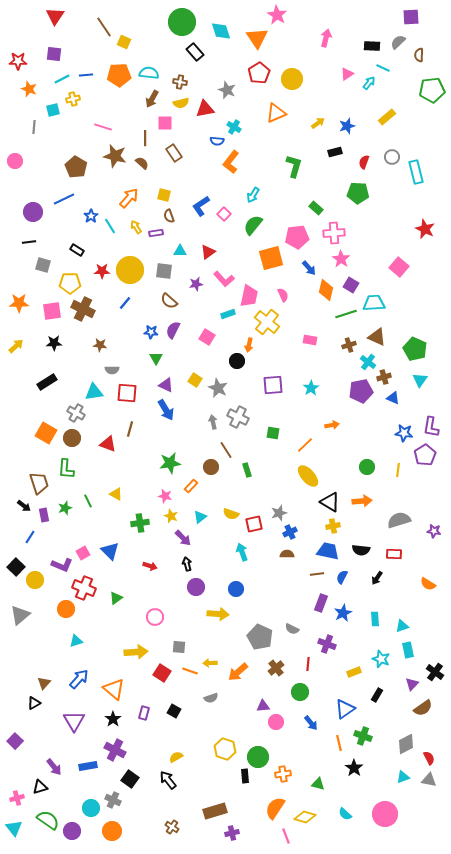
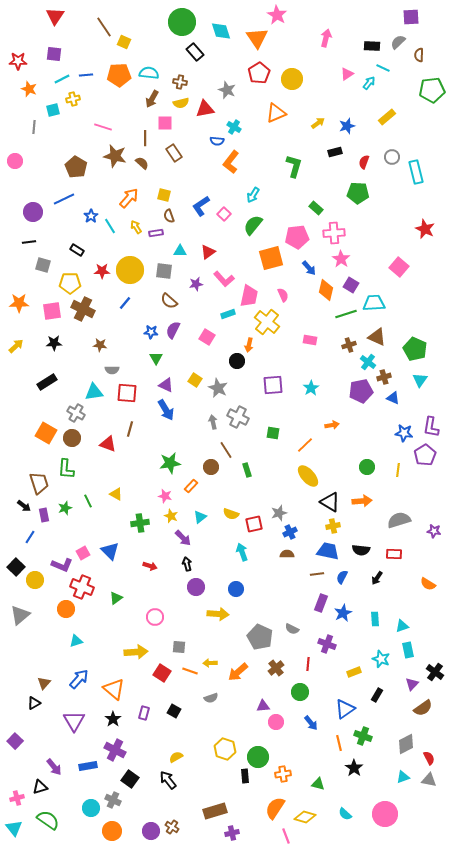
red cross at (84, 588): moved 2 px left, 1 px up
purple circle at (72, 831): moved 79 px right
